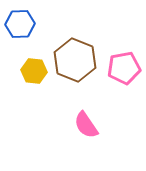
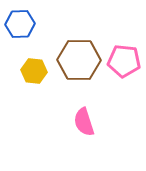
brown hexagon: moved 4 px right; rotated 21 degrees counterclockwise
pink pentagon: moved 7 px up; rotated 16 degrees clockwise
pink semicircle: moved 2 px left, 3 px up; rotated 16 degrees clockwise
